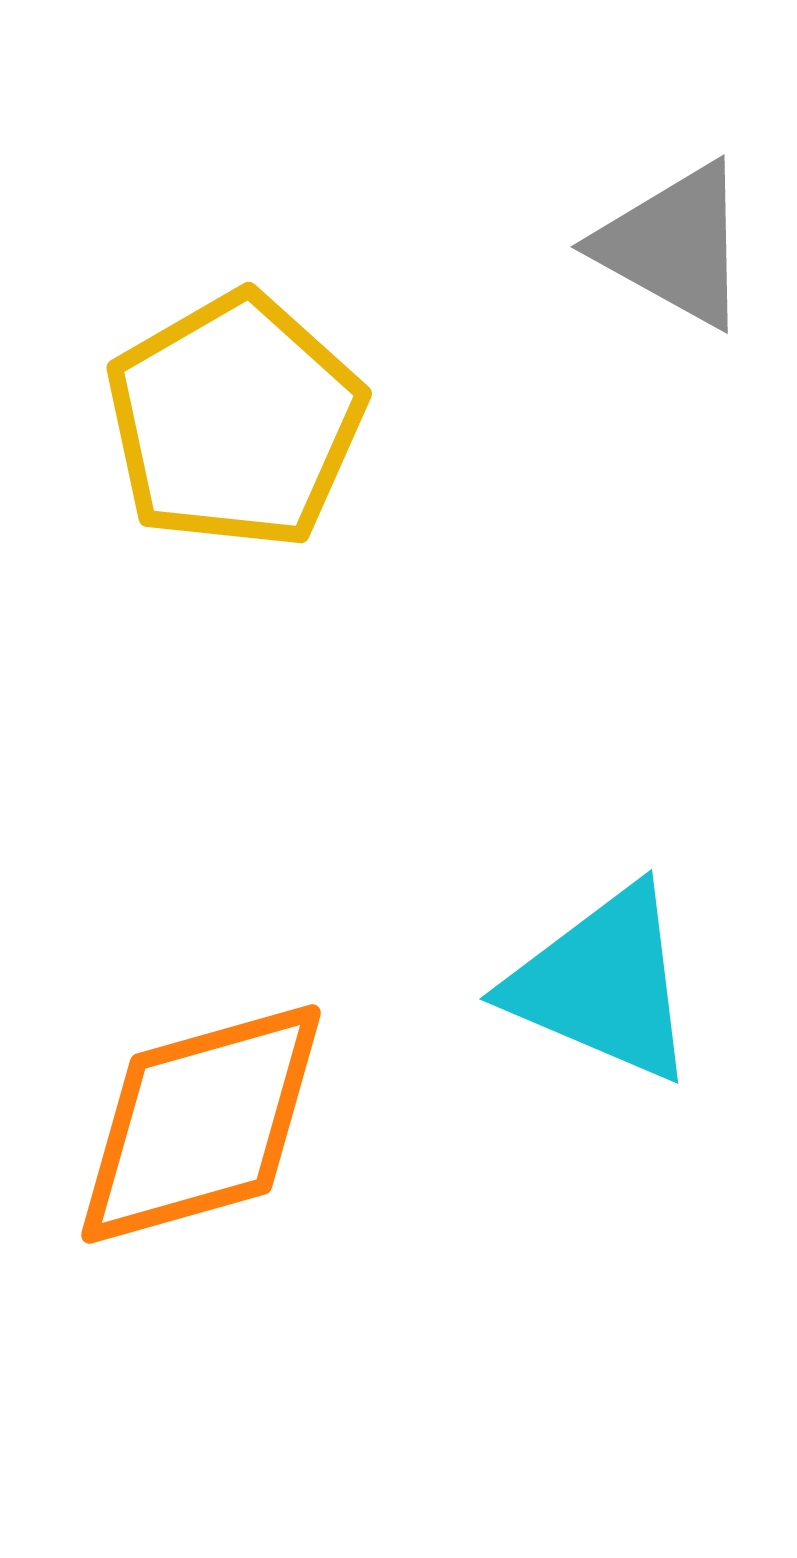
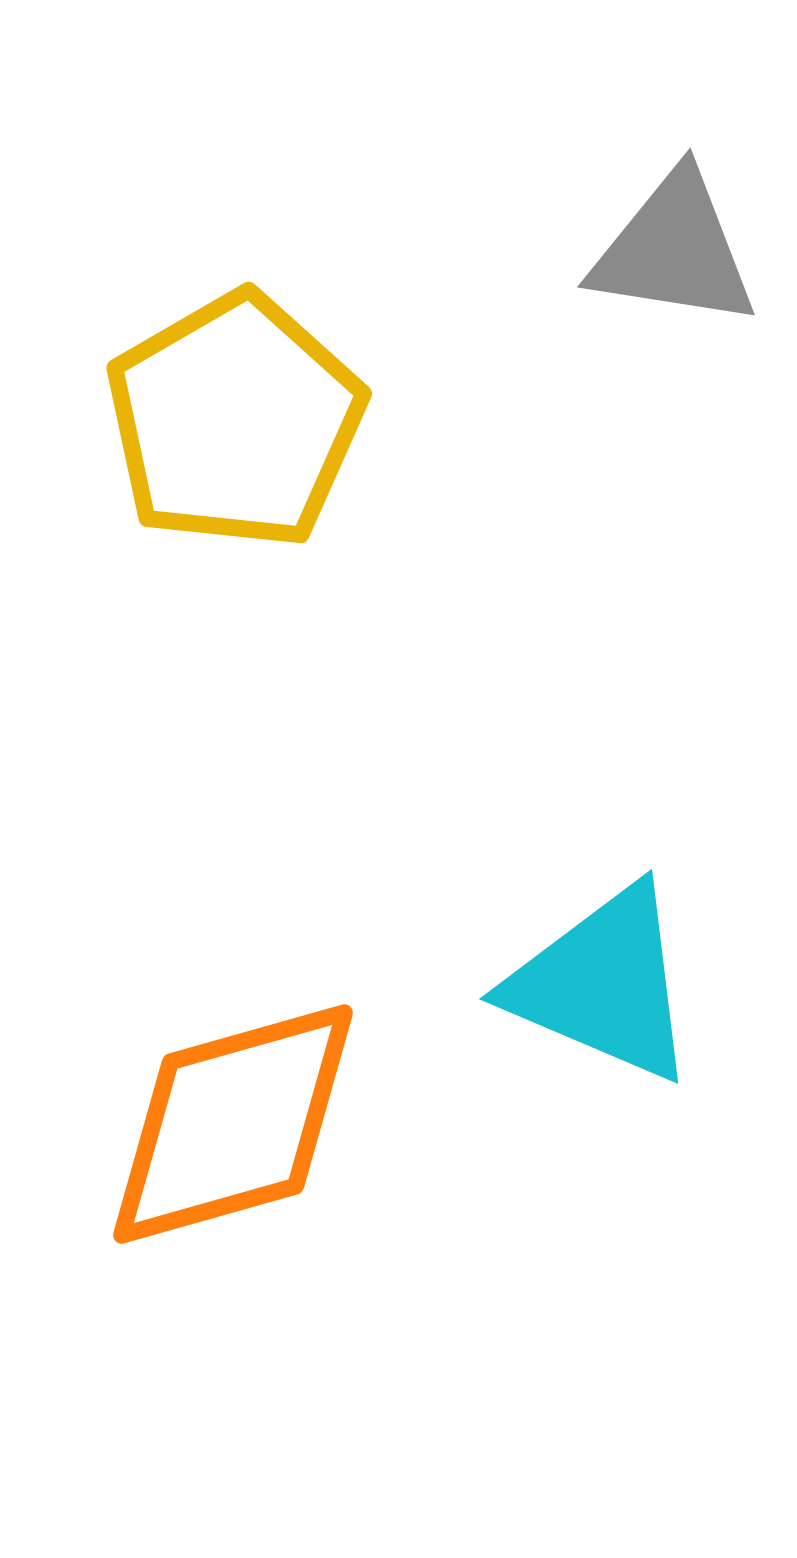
gray triangle: moved 5 px down; rotated 20 degrees counterclockwise
orange diamond: moved 32 px right
